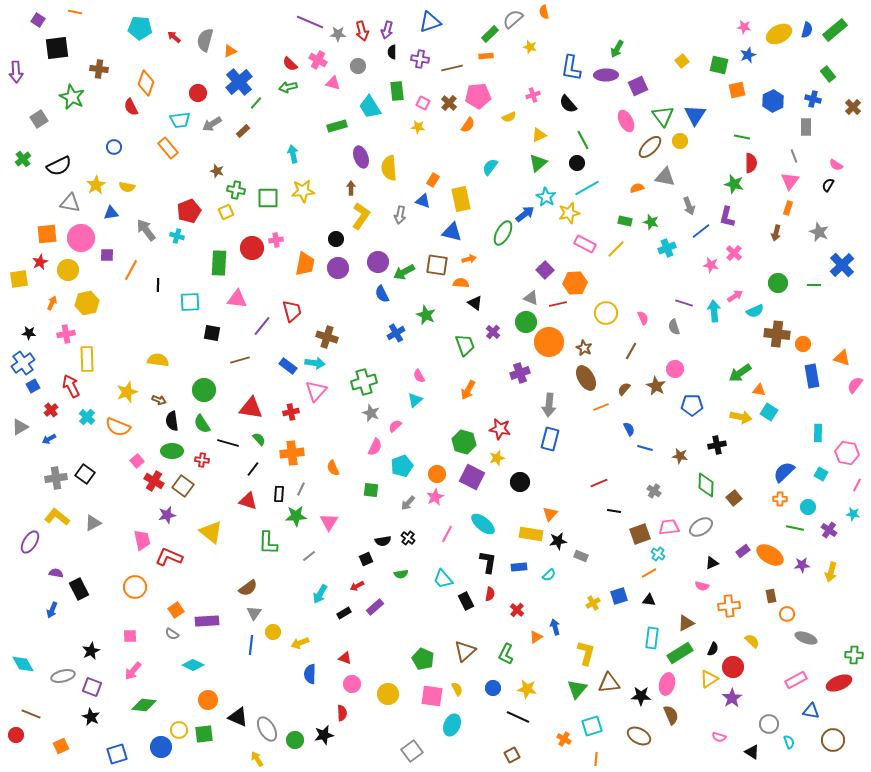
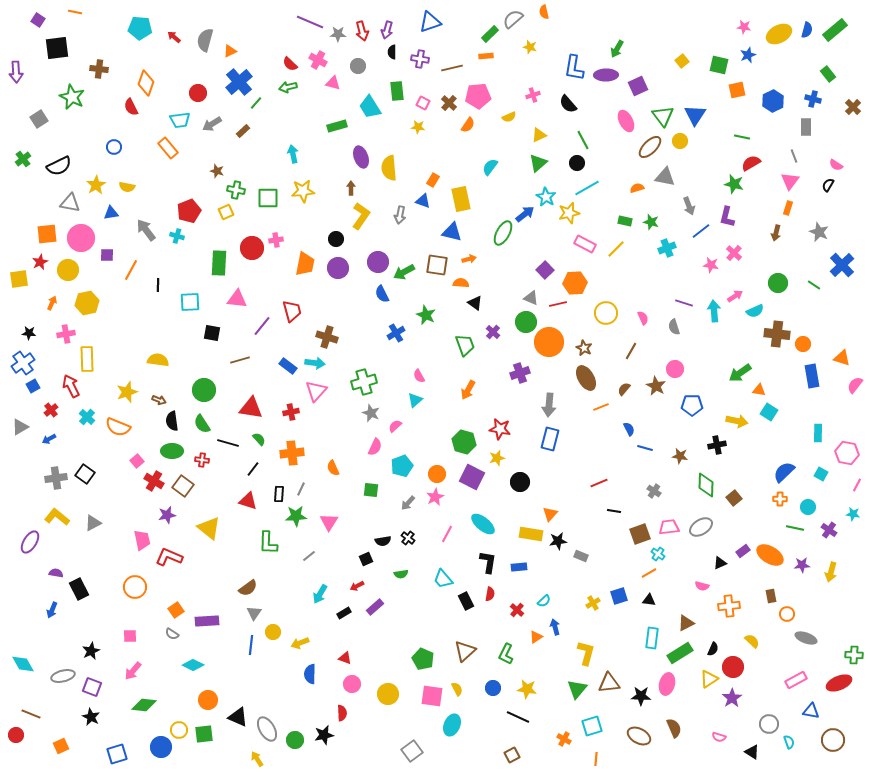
blue L-shape at (571, 68): moved 3 px right
red semicircle at (751, 163): rotated 120 degrees counterclockwise
green line at (814, 285): rotated 32 degrees clockwise
yellow arrow at (741, 417): moved 4 px left, 4 px down
yellow triangle at (211, 532): moved 2 px left, 4 px up
black triangle at (712, 563): moved 8 px right
cyan semicircle at (549, 575): moved 5 px left, 26 px down
brown semicircle at (671, 715): moved 3 px right, 13 px down
